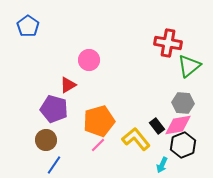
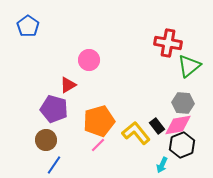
yellow L-shape: moved 6 px up
black hexagon: moved 1 px left
